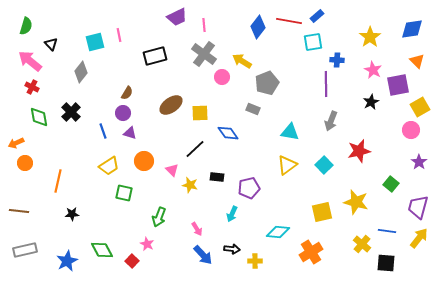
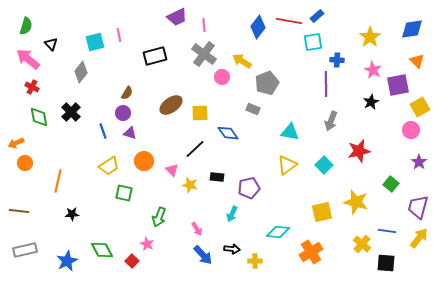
pink arrow at (30, 61): moved 2 px left, 2 px up
